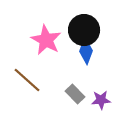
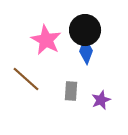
black circle: moved 1 px right
brown line: moved 1 px left, 1 px up
gray rectangle: moved 4 px left, 3 px up; rotated 48 degrees clockwise
purple star: rotated 18 degrees counterclockwise
